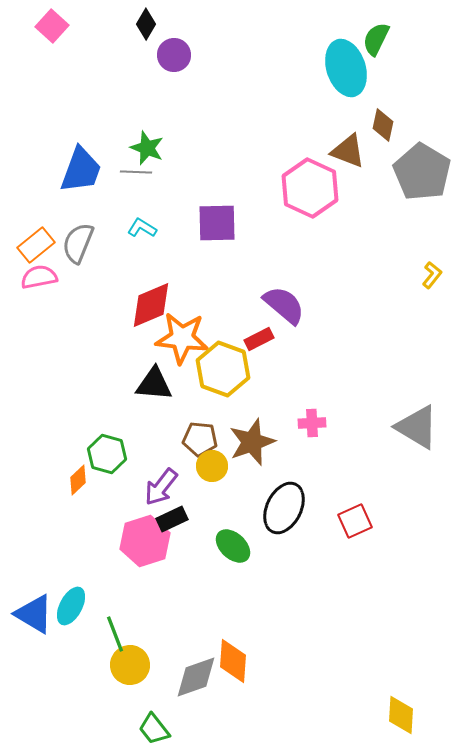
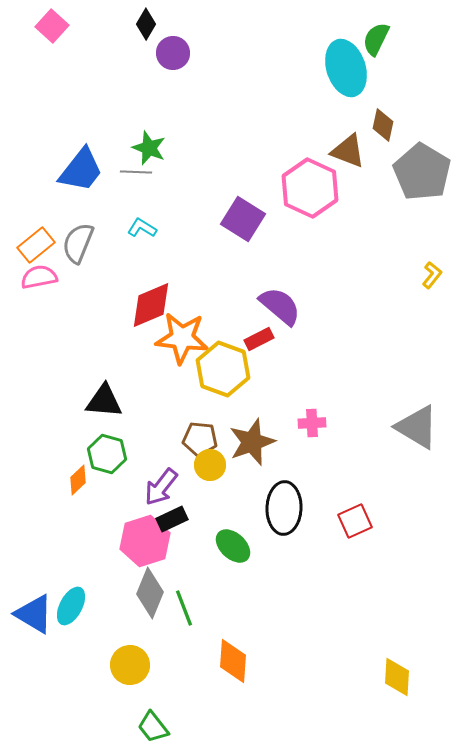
purple circle at (174, 55): moved 1 px left, 2 px up
green star at (147, 148): moved 2 px right
blue trapezoid at (81, 170): rotated 18 degrees clockwise
purple square at (217, 223): moved 26 px right, 4 px up; rotated 33 degrees clockwise
purple semicircle at (284, 305): moved 4 px left, 1 px down
black triangle at (154, 384): moved 50 px left, 17 px down
yellow circle at (212, 466): moved 2 px left, 1 px up
black ellipse at (284, 508): rotated 24 degrees counterclockwise
green line at (115, 634): moved 69 px right, 26 px up
gray diamond at (196, 677): moved 46 px left, 84 px up; rotated 48 degrees counterclockwise
yellow diamond at (401, 715): moved 4 px left, 38 px up
green trapezoid at (154, 729): moved 1 px left, 2 px up
